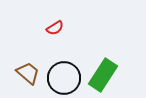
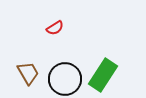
brown trapezoid: rotated 20 degrees clockwise
black circle: moved 1 px right, 1 px down
